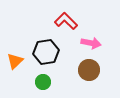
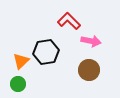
red L-shape: moved 3 px right
pink arrow: moved 2 px up
orange triangle: moved 6 px right
green circle: moved 25 px left, 2 px down
